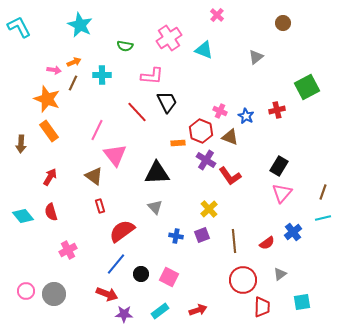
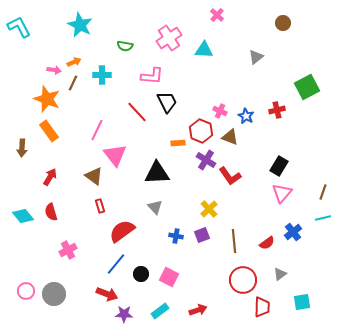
cyan triangle at (204, 50): rotated 18 degrees counterclockwise
brown arrow at (21, 144): moved 1 px right, 4 px down
